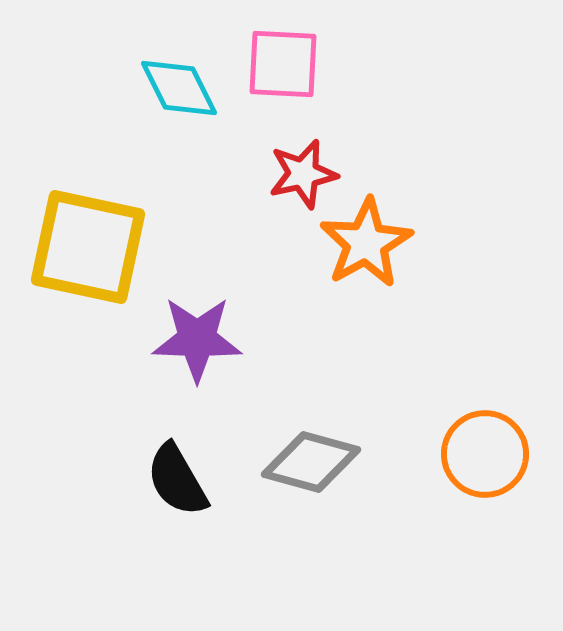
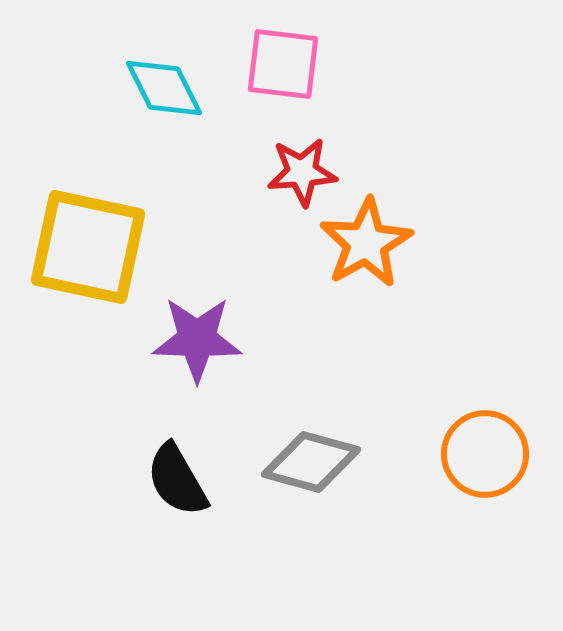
pink square: rotated 4 degrees clockwise
cyan diamond: moved 15 px left
red star: moved 1 px left, 2 px up; rotated 8 degrees clockwise
